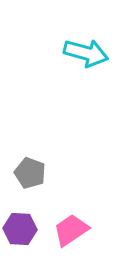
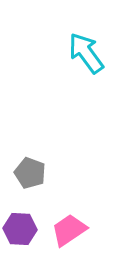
cyan arrow: rotated 141 degrees counterclockwise
pink trapezoid: moved 2 px left
